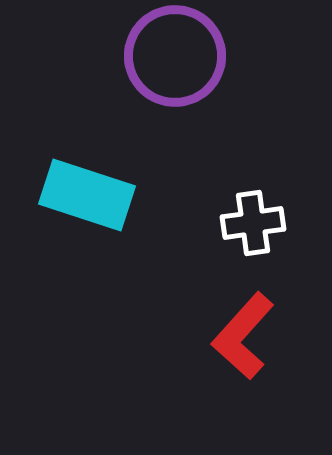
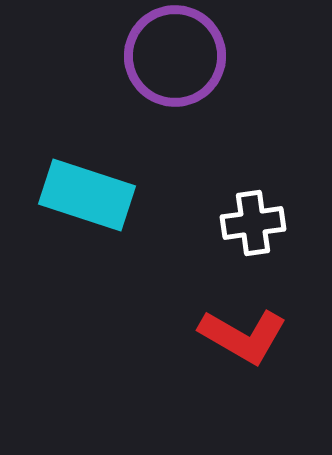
red L-shape: rotated 102 degrees counterclockwise
